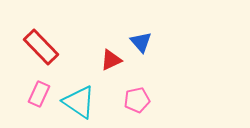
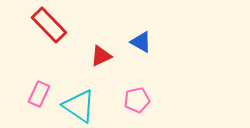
blue triangle: rotated 20 degrees counterclockwise
red rectangle: moved 8 px right, 22 px up
red triangle: moved 10 px left, 4 px up
cyan triangle: moved 4 px down
